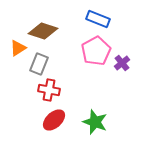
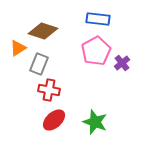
blue rectangle: rotated 15 degrees counterclockwise
